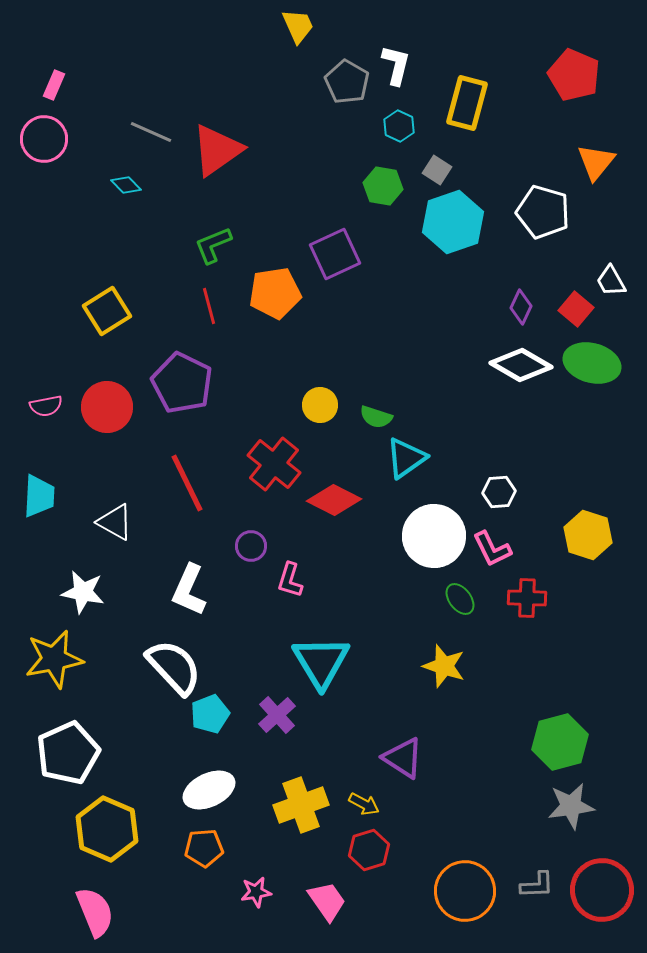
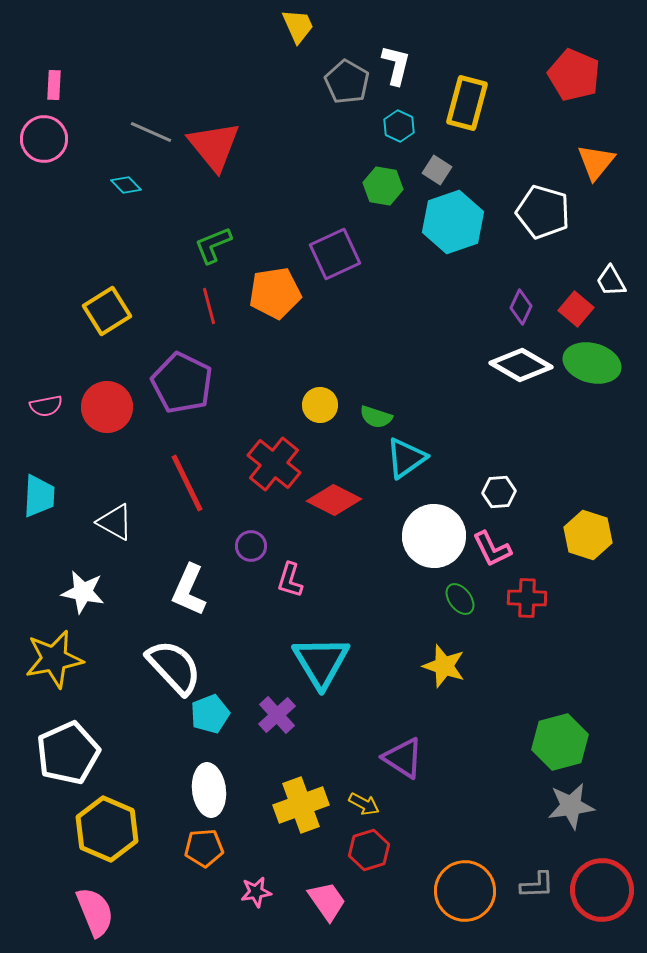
pink rectangle at (54, 85): rotated 20 degrees counterclockwise
red triangle at (217, 150): moved 3 px left, 4 px up; rotated 34 degrees counterclockwise
white ellipse at (209, 790): rotated 72 degrees counterclockwise
